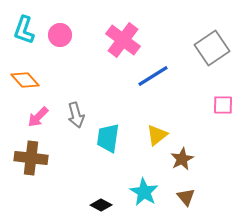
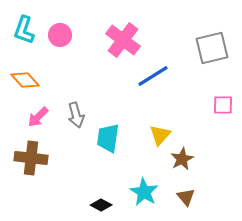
gray square: rotated 20 degrees clockwise
yellow triangle: moved 3 px right; rotated 10 degrees counterclockwise
